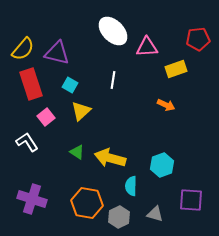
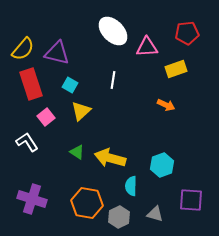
red pentagon: moved 11 px left, 6 px up
